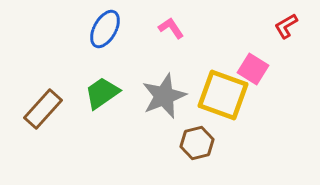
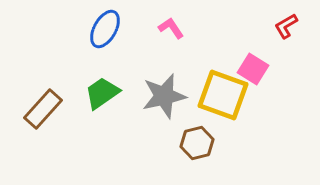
gray star: rotated 9 degrees clockwise
